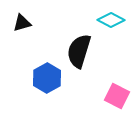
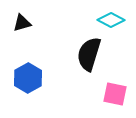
black semicircle: moved 10 px right, 3 px down
blue hexagon: moved 19 px left
pink square: moved 2 px left, 2 px up; rotated 15 degrees counterclockwise
